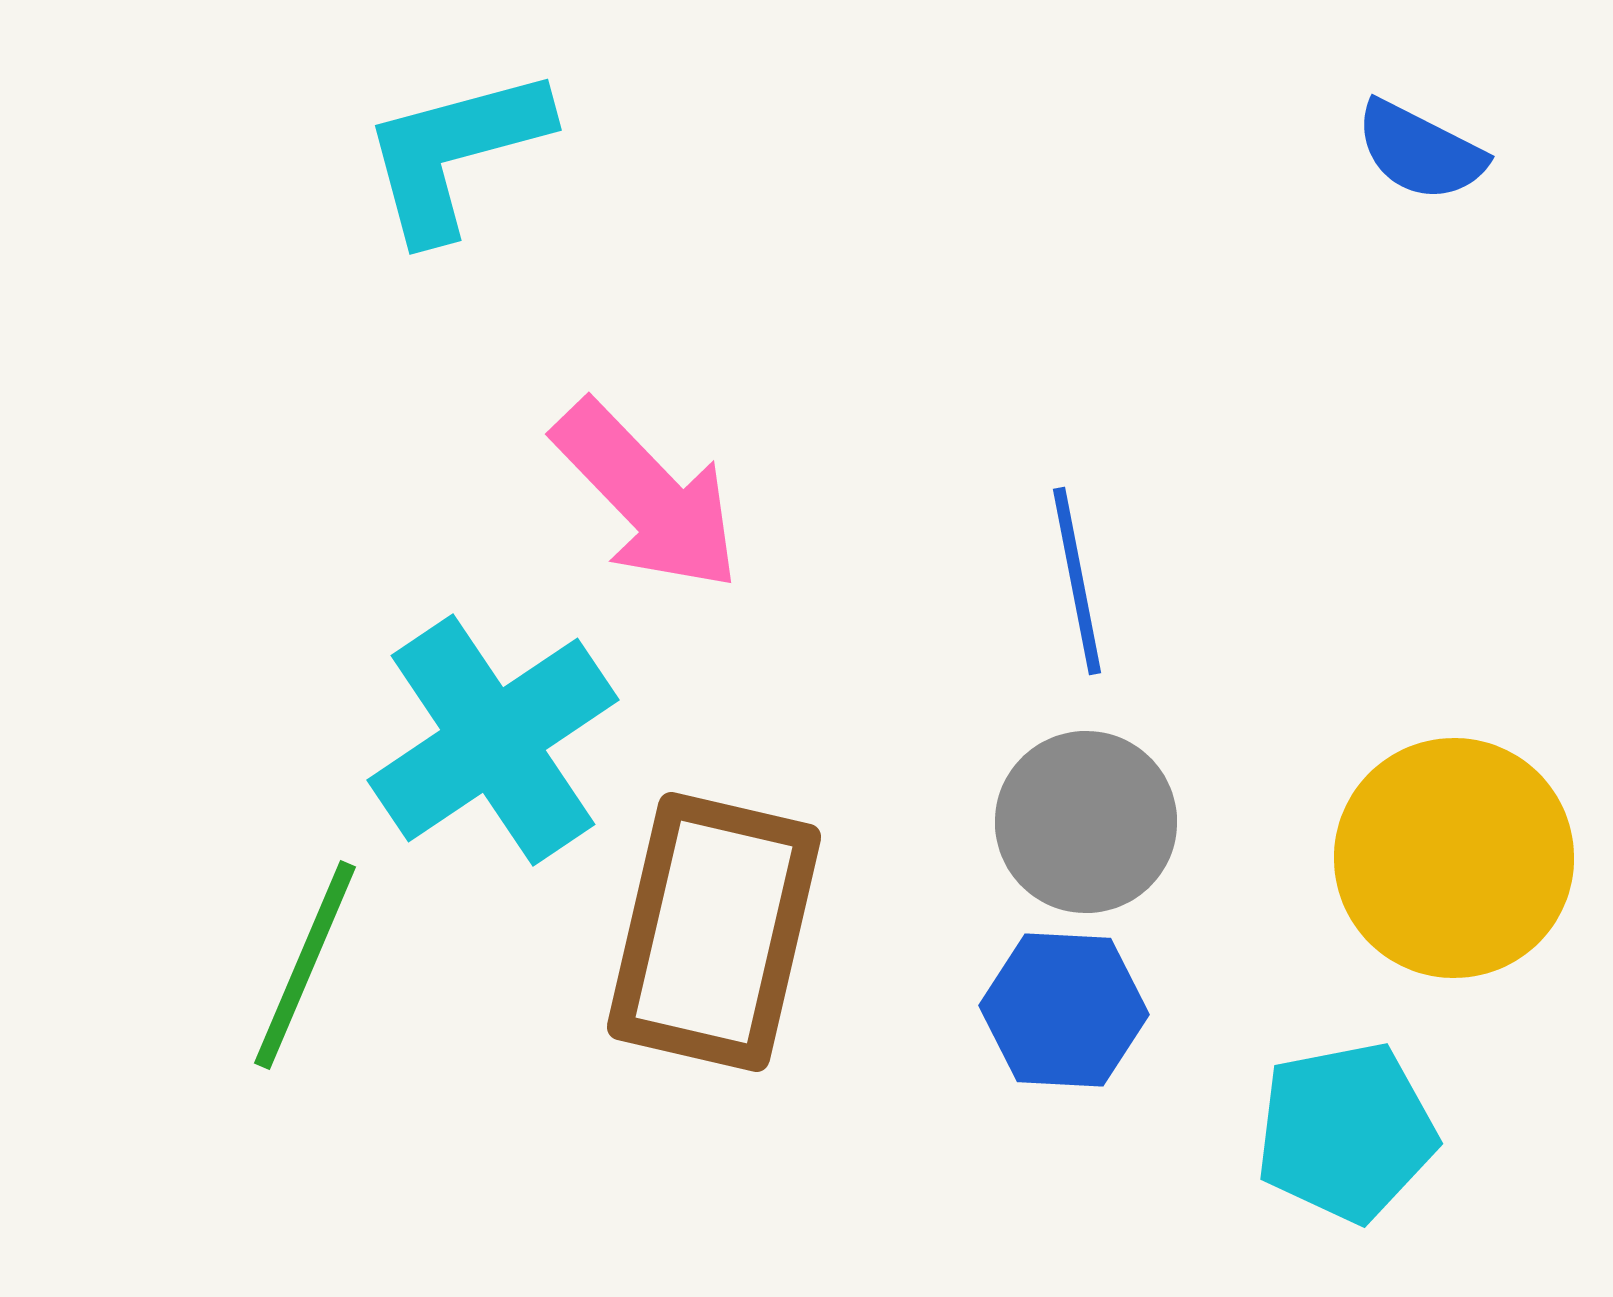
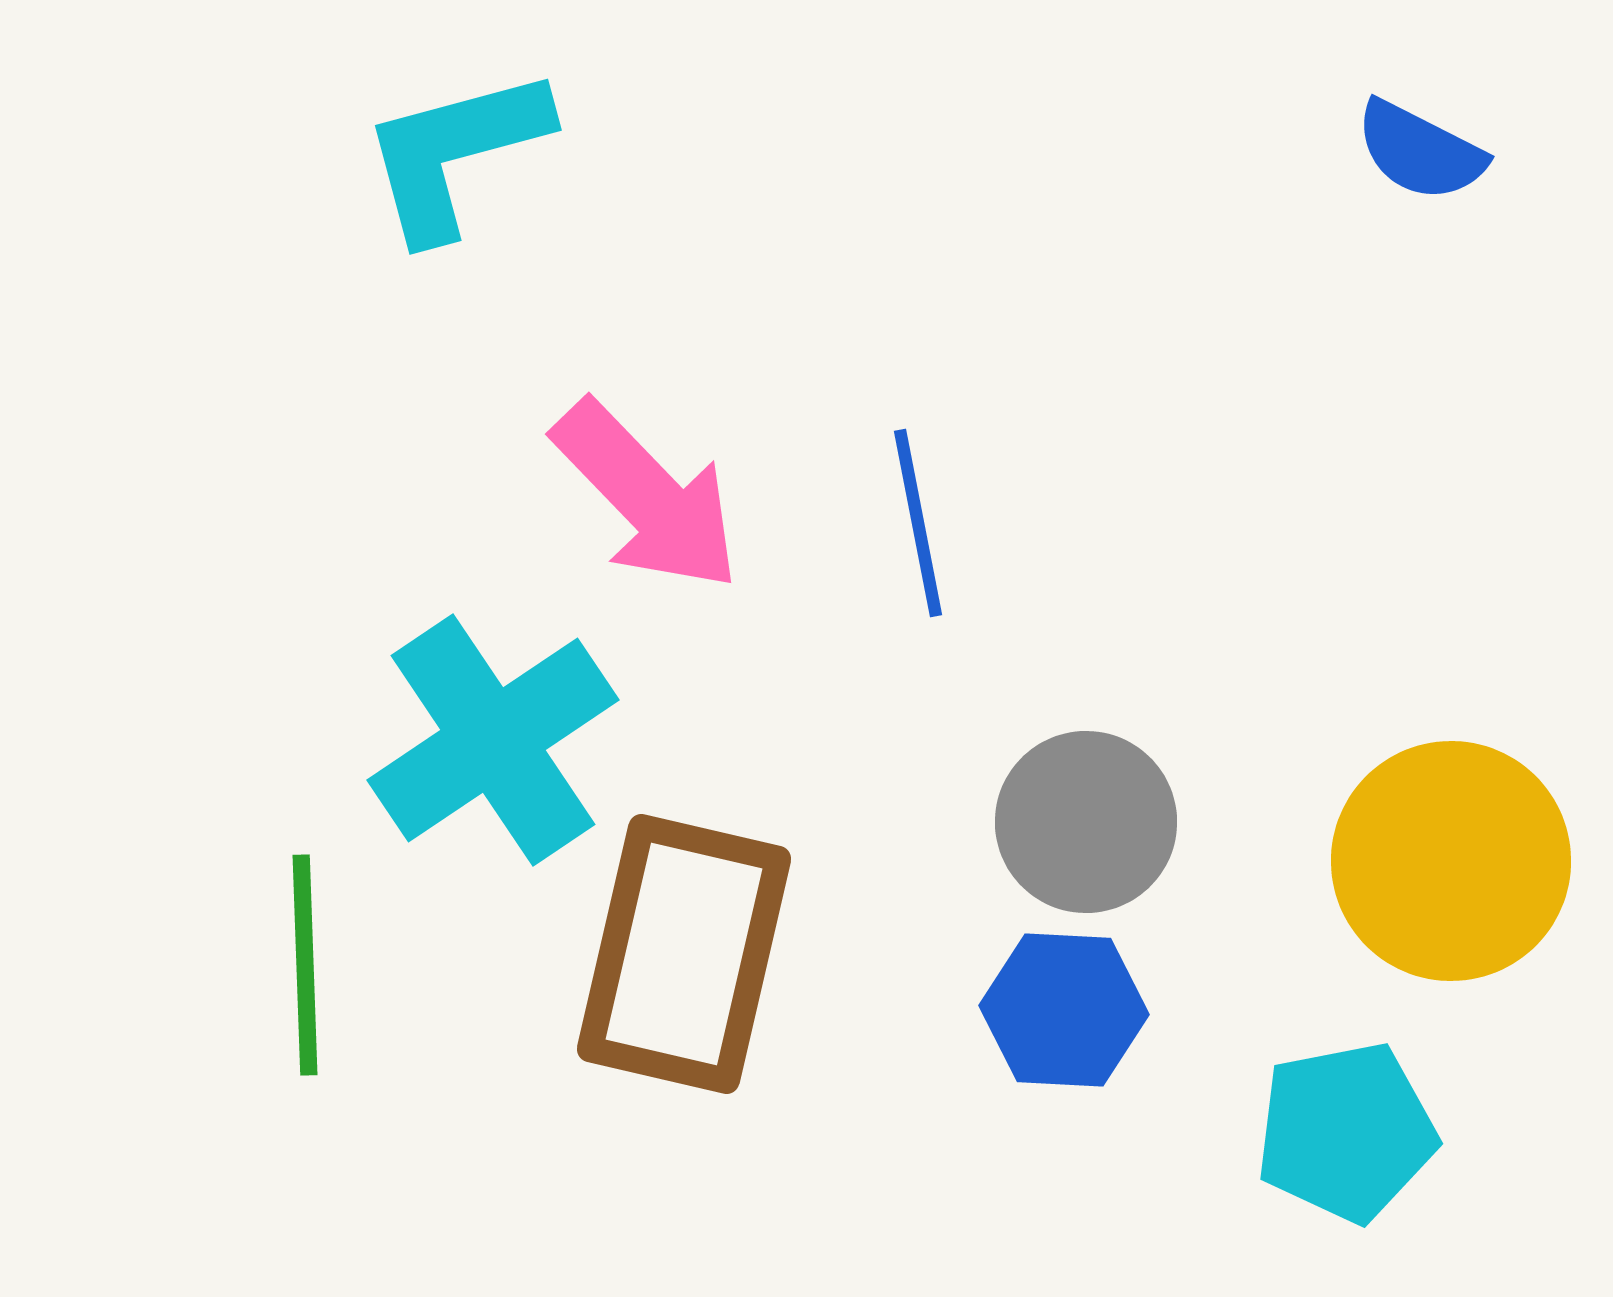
blue line: moved 159 px left, 58 px up
yellow circle: moved 3 px left, 3 px down
brown rectangle: moved 30 px left, 22 px down
green line: rotated 25 degrees counterclockwise
